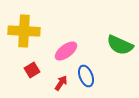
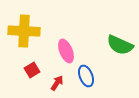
pink ellipse: rotated 75 degrees counterclockwise
red arrow: moved 4 px left
